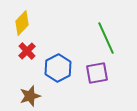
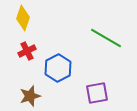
yellow diamond: moved 1 px right, 5 px up; rotated 25 degrees counterclockwise
green line: rotated 36 degrees counterclockwise
red cross: rotated 18 degrees clockwise
purple square: moved 20 px down
